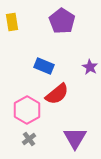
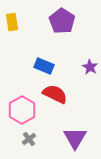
red semicircle: moved 2 px left; rotated 115 degrees counterclockwise
pink hexagon: moved 5 px left
